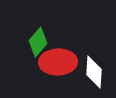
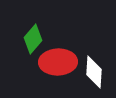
green diamond: moved 5 px left, 3 px up
